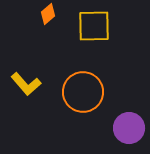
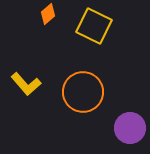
yellow square: rotated 27 degrees clockwise
purple circle: moved 1 px right
